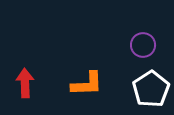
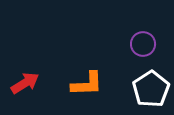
purple circle: moved 1 px up
red arrow: rotated 60 degrees clockwise
